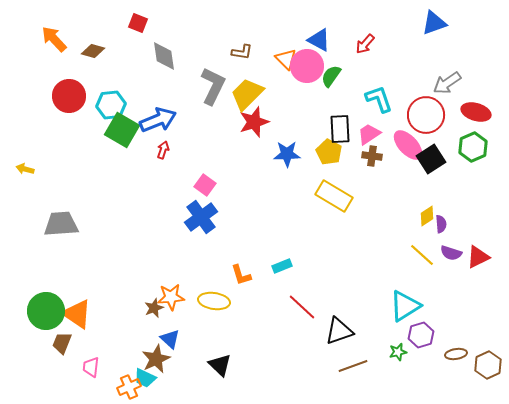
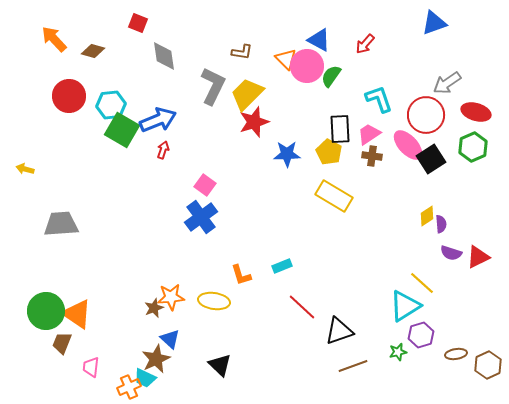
yellow line at (422, 255): moved 28 px down
